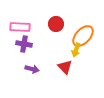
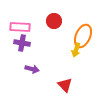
red circle: moved 2 px left, 3 px up
orange ellipse: rotated 20 degrees counterclockwise
purple cross: moved 2 px left, 1 px up
red triangle: moved 18 px down
